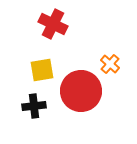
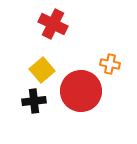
orange cross: rotated 30 degrees counterclockwise
yellow square: rotated 30 degrees counterclockwise
black cross: moved 5 px up
